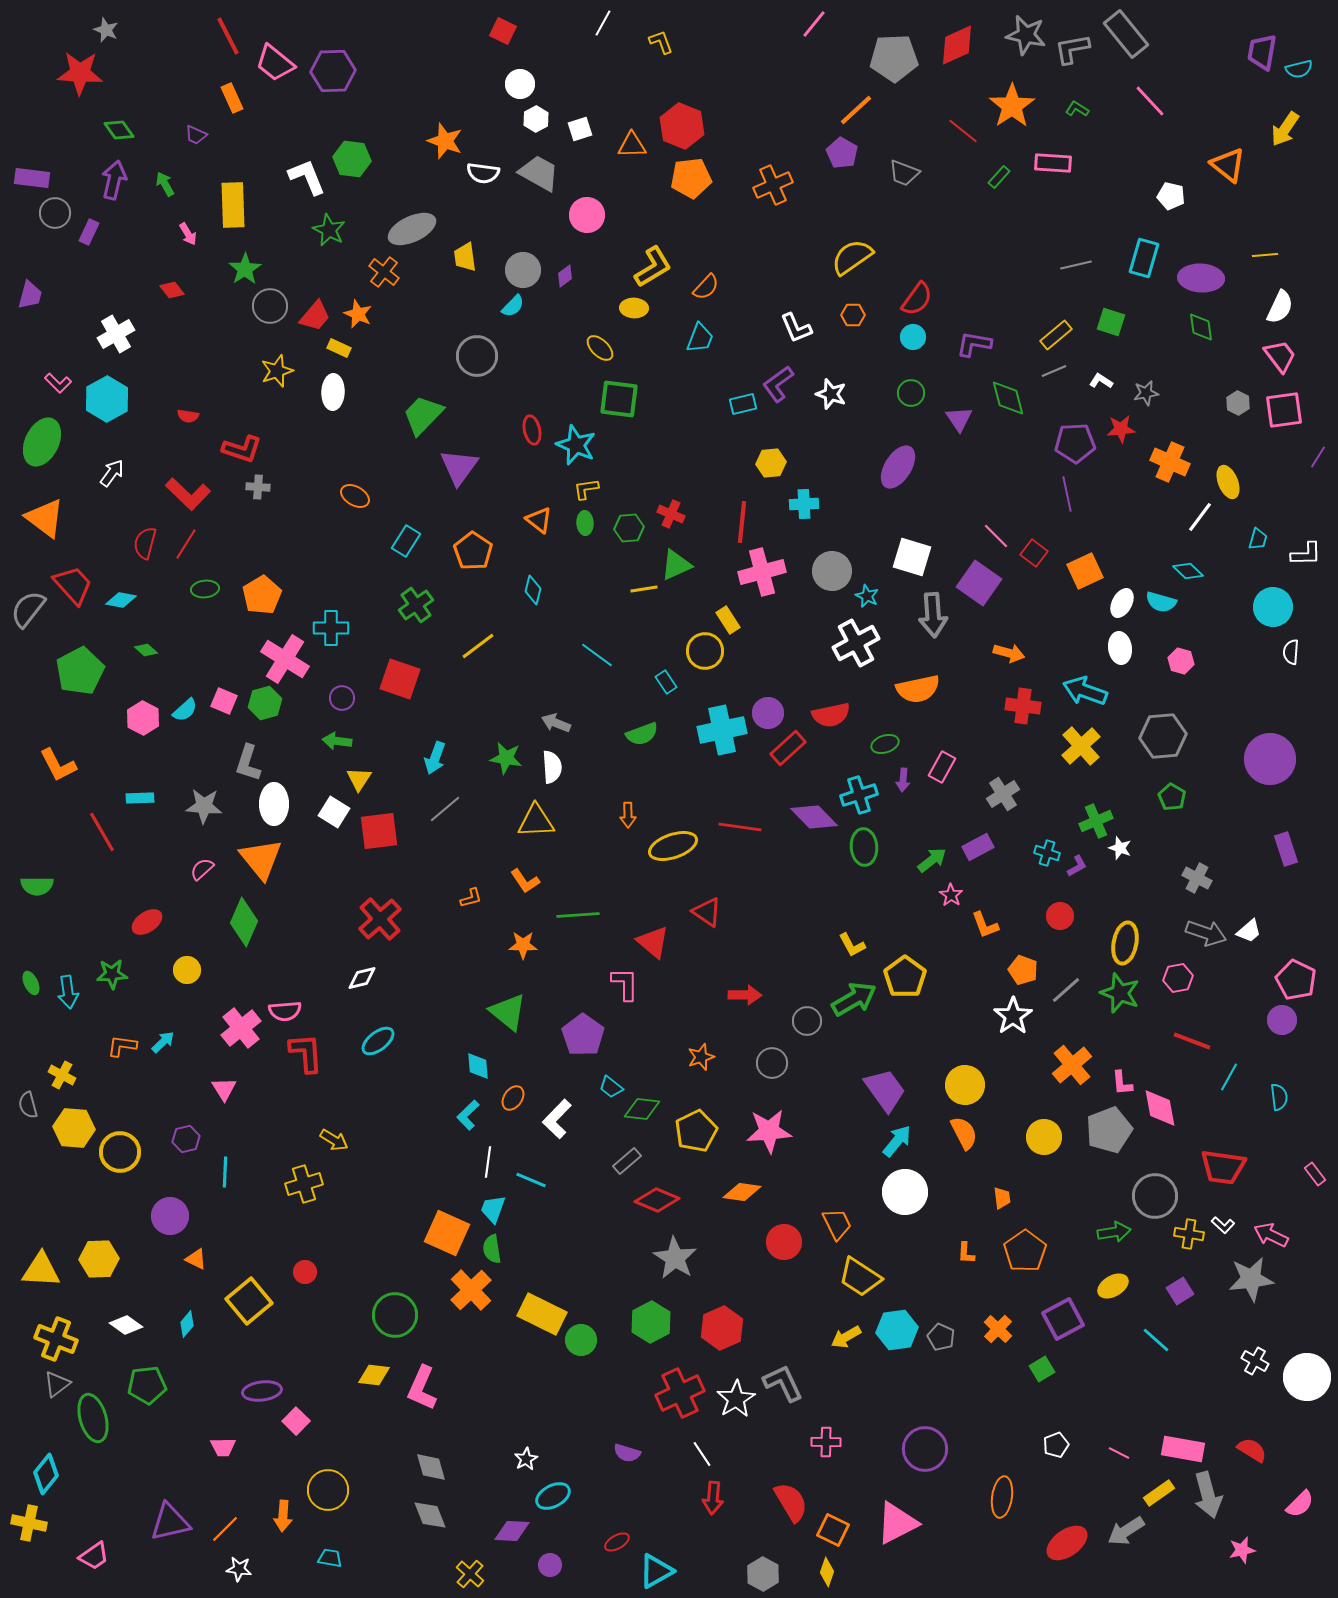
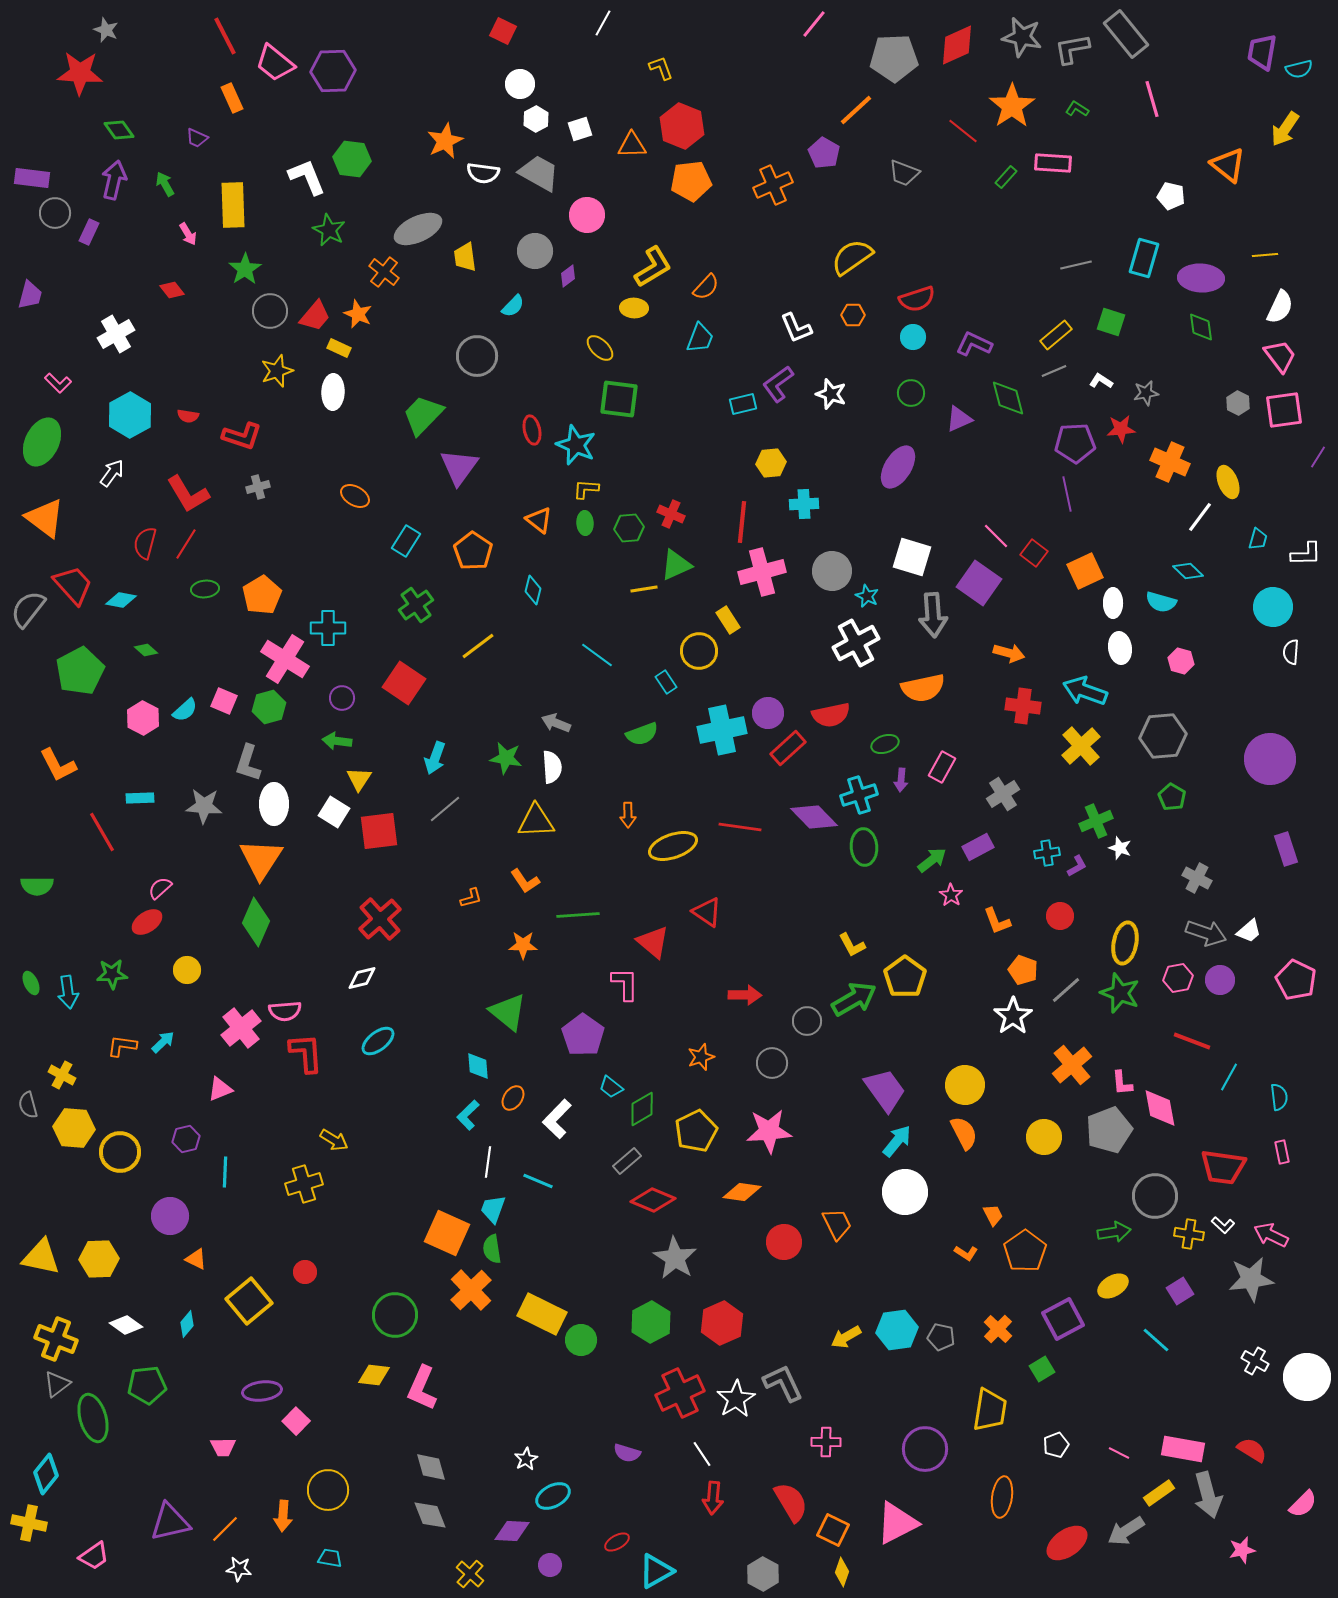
gray star at (1026, 35): moved 4 px left, 2 px down
red line at (228, 36): moved 3 px left
yellow L-shape at (661, 42): moved 26 px down
pink line at (1150, 101): moved 2 px right, 2 px up; rotated 27 degrees clockwise
purple trapezoid at (196, 135): moved 1 px right, 3 px down
orange star at (445, 141): rotated 27 degrees clockwise
purple pentagon at (842, 153): moved 18 px left
green rectangle at (999, 177): moved 7 px right
orange pentagon at (691, 178): moved 3 px down
gray ellipse at (412, 229): moved 6 px right
gray circle at (523, 270): moved 12 px right, 19 px up
purple diamond at (565, 276): moved 3 px right
red semicircle at (917, 299): rotated 36 degrees clockwise
gray circle at (270, 306): moved 5 px down
purple L-shape at (974, 344): rotated 15 degrees clockwise
cyan hexagon at (107, 399): moved 23 px right, 16 px down
purple triangle at (959, 419): rotated 40 degrees clockwise
red L-shape at (242, 449): moved 13 px up
gray cross at (258, 487): rotated 20 degrees counterclockwise
yellow L-shape at (586, 489): rotated 12 degrees clockwise
red L-shape at (188, 494): rotated 15 degrees clockwise
white ellipse at (1122, 603): moved 9 px left; rotated 28 degrees counterclockwise
cyan cross at (331, 628): moved 3 px left
yellow circle at (705, 651): moved 6 px left
red square at (400, 679): moved 4 px right, 4 px down; rotated 15 degrees clockwise
orange semicircle at (918, 689): moved 5 px right, 1 px up
green hexagon at (265, 703): moved 4 px right, 4 px down
purple arrow at (903, 780): moved 2 px left
cyan cross at (1047, 853): rotated 25 degrees counterclockwise
orange triangle at (261, 859): rotated 12 degrees clockwise
pink semicircle at (202, 869): moved 42 px left, 19 px down
green diamond at (244, 922): moved 12 px right
orange L-shape at (985, 925): moved 12 px right, 4 px up
purple circle at (1282, 1020): moved 62 px left, 40 px up
pink triangle at (224, 1089): moved 4 px left; rotated 40 degrees clockwise
green diamond at (642, 1109): rotated 36 degrees counterclockwise
pink rectangle at (1315, 1174): moved 33 px left, 22 px up; rotated 25 degrees clockwise
cyan line at (531, 1180): moved 7 px right, 1 px down
orange trapezoid at (1002, 1198): moved 9 px left, 17 px down; rotated 20 degrees counterclockwise
red diamond at (657, 1200): moved 4 px left
orange L-shape at (966, 1253): rotated 60 degrees counterclockwise
yellow triangle at (41, 1270): moved 13 px up; rotated 9 degrees clockwise
yellow trapezoid at (860, 1277): moved 130 px right, 133 px down; rotated 114 degrees counterclockwise
red hexagon at (722, 1328): moved 5 px up
gray pentagon at (941, 1337): rotated 12 degrees counterclockwise
pink semicircle at (1300, 1504): moved 3 px right
yellow diamond at (827, 1572): moved 15 px right
